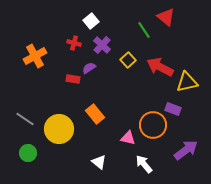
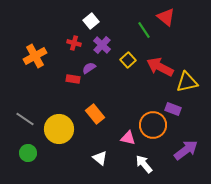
white triangle: moved 1 px right, 4 px up
